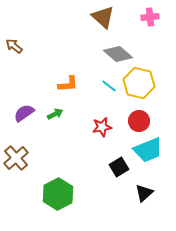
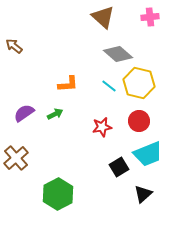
cyan trapezoid: moved 4 px down
black triangle: moved 1 px left, 1 px down
